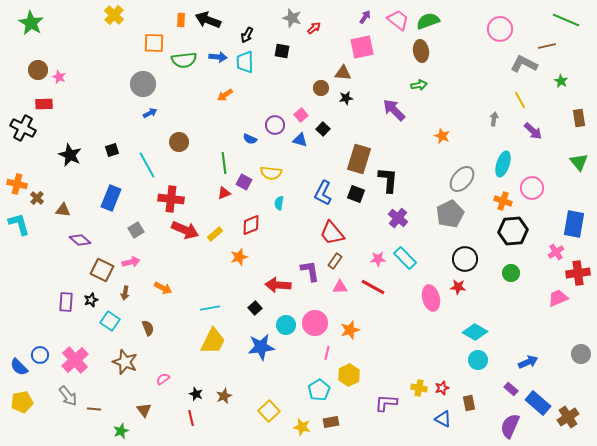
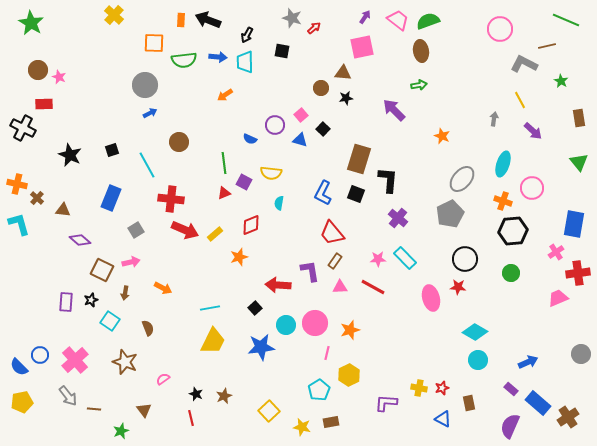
gray circle at (143, 84): moved 2 px right, 1 px down
